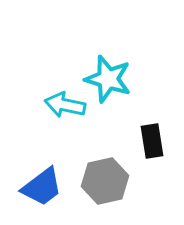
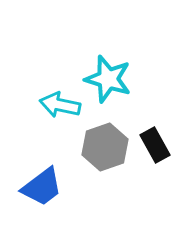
cyan arrow: moved 5 px left
black rectangle: moved 3 px right, 4 px down; rotated 20 degrees counterclockwise
gray hexagon: moved 34 px up; rotated 6 degrees counterclockwise
